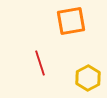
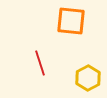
orange square: rotated 16 degrees clockwise
